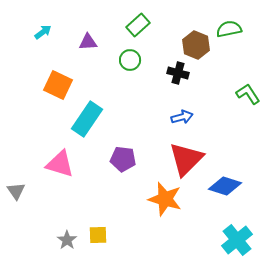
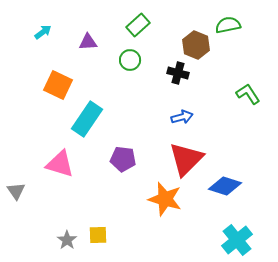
green semicircle: moved 1 px left, 4 px up
